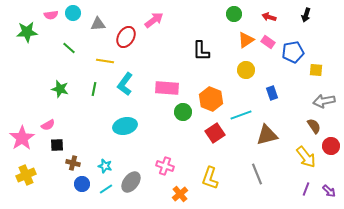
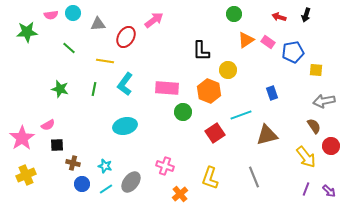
red arrow at (269, 17): moved 10 px right
yellow circle at (246, 70): moved 18 px left
orange hexagon at (211, 99): moved 2 px left, 8 px up
gray line at (257, 174): moved 3 px left, 3 px down
